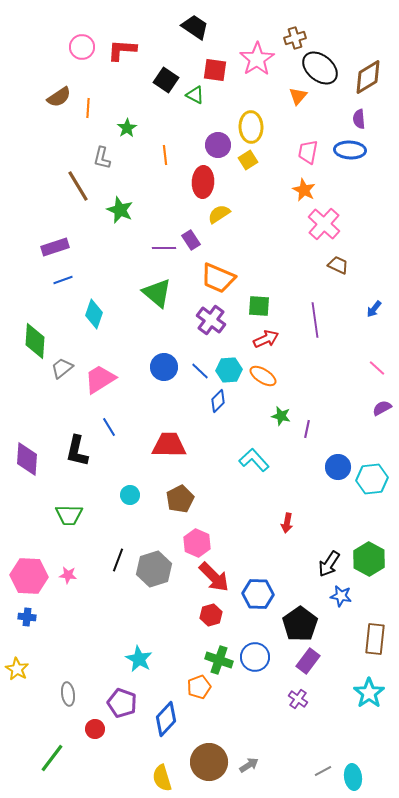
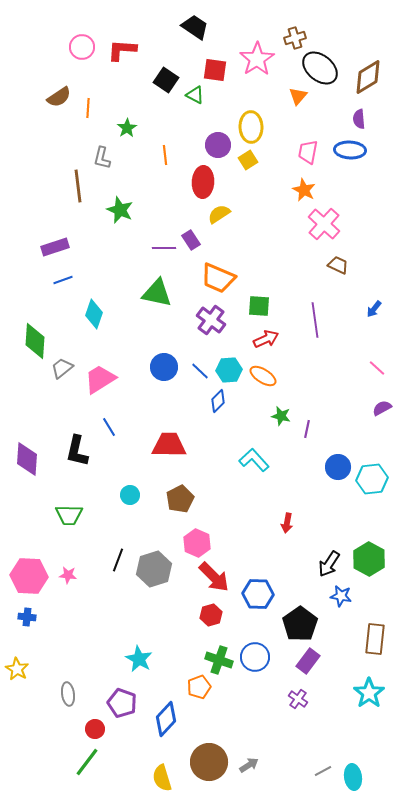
brown line at (78, 186): rotated 24 degrees clockwise
green triangle at (157, 293): rotated 28 degrees counterclockwise
green line at (52, 758): moved 35 px right, 4 px down
